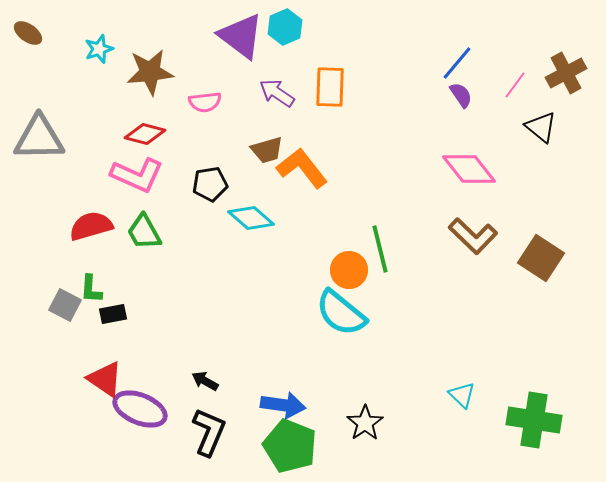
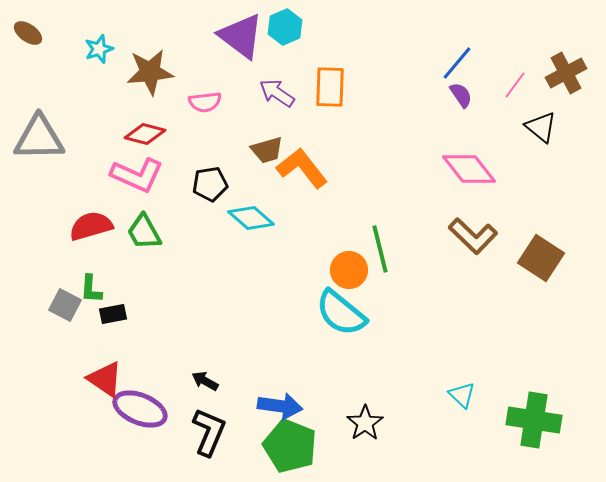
blue arrow: moved 3 px left, 1 px down
